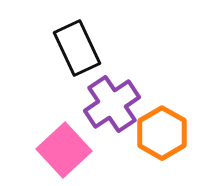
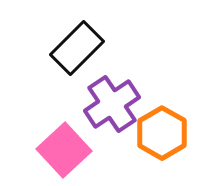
black rectangle: rotated 70 degrees clockwise
